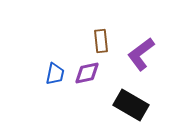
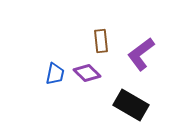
purple diamond: rotated 56 degrees clockwise
